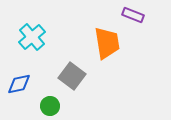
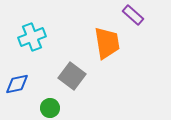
purple rectangle: rotated 20 degrees clockwise
cyan cross: rotated 20 degrees clockwise
blue diamond: moved 2 px left
green circle: moved 2 px down
